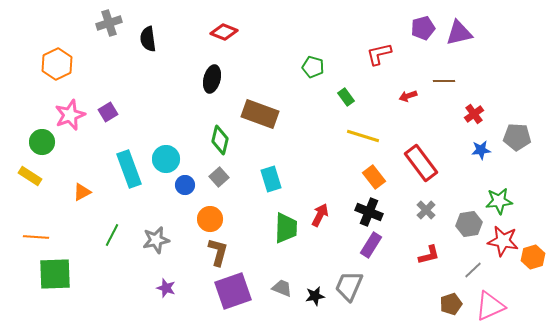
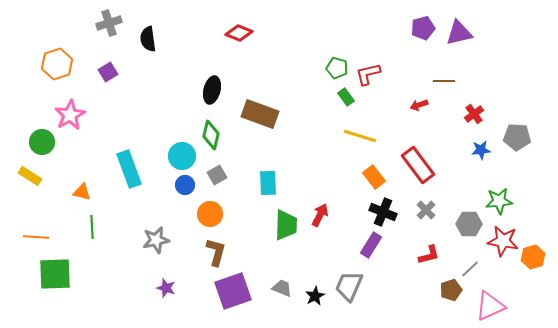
red diamond at (224, 32): moved 15 px right, 1 px down
red L-shape at (379, 54): moved 11 px left, 20 px down
orange hexagon at (57, 64): rotated 8 degrees clockwise
green pentagon at (313, 67): moved 24 px right, 1 px down
black ellipse at (212, 79): moved 11 px down
red arrow at (408, 96): moved 11 px right, 9 px down
purple square at (108, 112): moved 40 px up
pink star at (70, 115): rotated 8 degrees counterclockwise
yellow line at (363, 136): moved 3 px left
green diamond at (220, 140): moved 9 px left, 5 px up
cyan circle at (166, 159): moved 16 px right, 3 px up
red rectangle at (421, 163): moved 3 px left, 2 px down
gray square at (219, 177): moved 2 px left, 2 px up; rotated 12 degrees clockwise
cyan rectangle at (271, 179): moved 3 px left, 4 px down; rotated 15 degrees clockwise
orange triangle at (82, 192): rotated 42 degrees clockwise
black cross at (369, 212): moved 14 px right
orange circle at (210, 219): moved 5 px up
gray hexagon at (469, 224): rotated 10 degrees clockwise
green trapezoid at (286, 228): moved 3 px up
green line at (112, 235): moved 20 px left, 8 px up; rotated 30 degrees counterclockwise
brown L-shape at (218, 252): moved 2 px left
gray line at (473, 270): moved 3 px left, 1 px up
black star at (315, 296): rotated 18 degrees counterclockwise
brown pentagon at (451, 304): moved 14 px up
